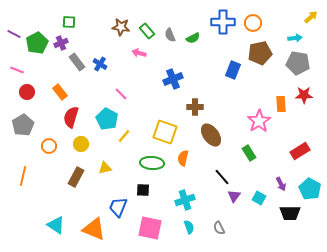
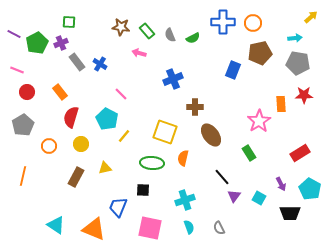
red rectangle at (300, 151): moved 2 px down
